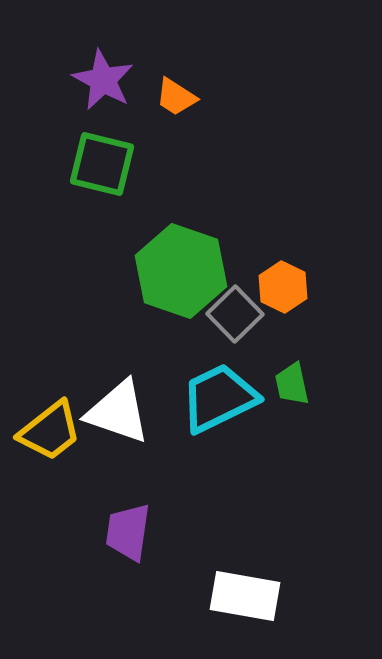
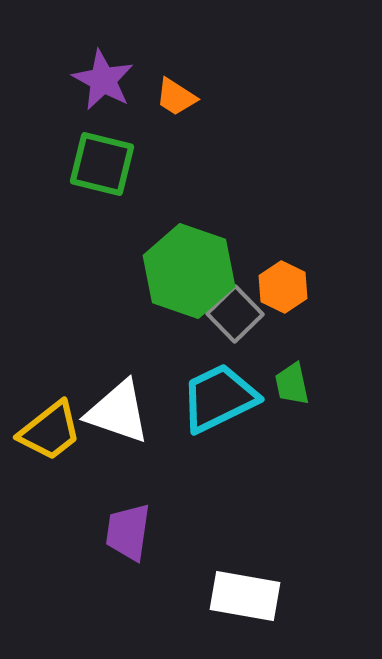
green hexagon: moved 8 px right
